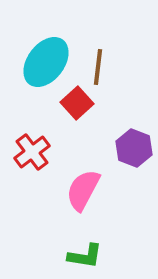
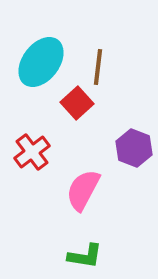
cyan ellipse: moved 5 px left
